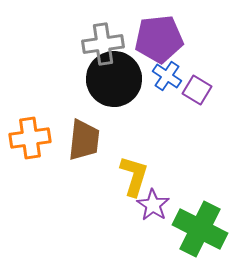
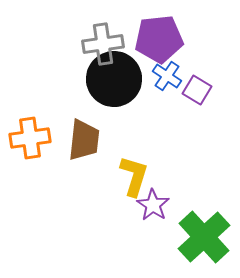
green cross: moved 4 px right, 8 px down; rotated 20 degrees clockwise
